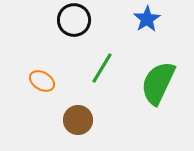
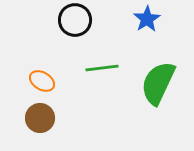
black circle: moved 1 px right
green line: rotated 52 degrees clockwise
brown circle: moved 38 px left, 2 px up
